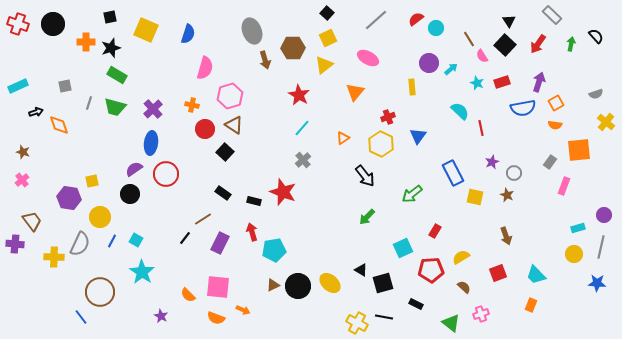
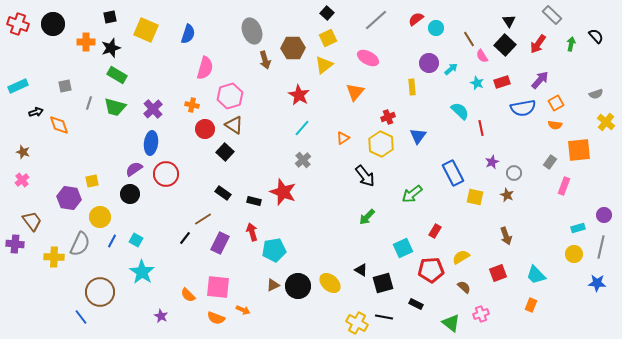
purple arrow at (539, 82): moved 1 px right, 2 px up; rotated 24 degrees clockwise
